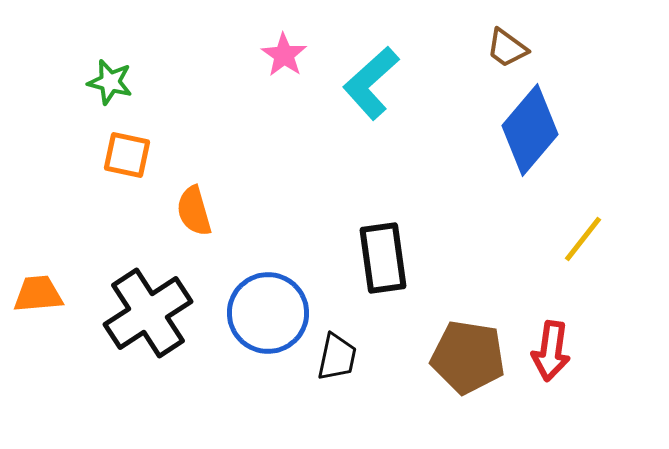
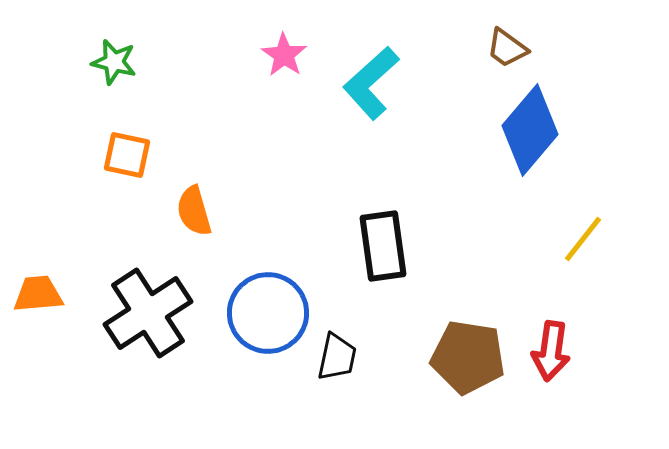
green star: moved 4 px right, 20 px up
black rectangle: moved 12 px up
